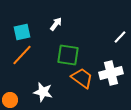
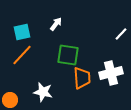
white line: moved 1 px right, 3 px up
orange trapezoid: rotated 50 degrees clockwise
